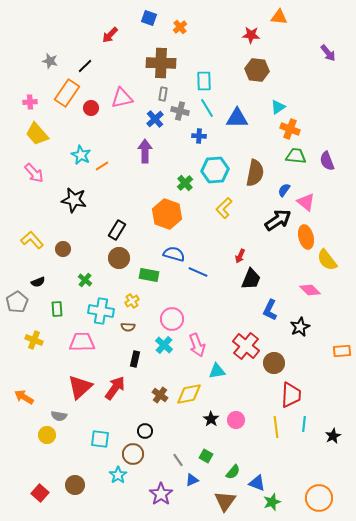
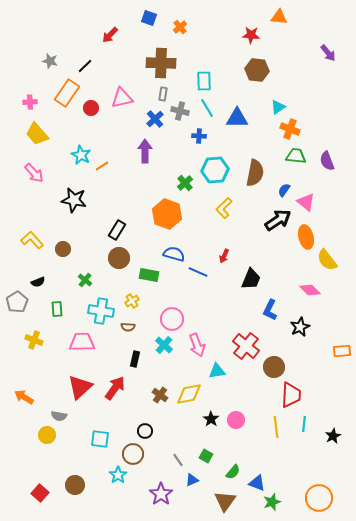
red arrow at (240, 256): moved 16 px left
brown circle at (274, 363): moved 4 px down
